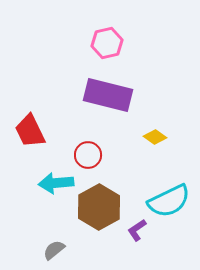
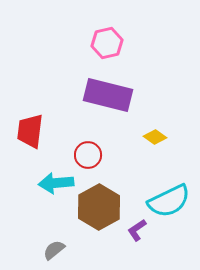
red trapezoid: rotated 33 degrees clockwise
